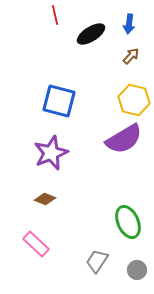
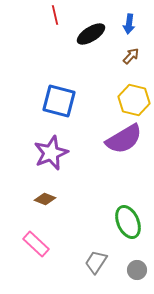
gray trapezoid: moved 1 px left, 1 px down
